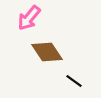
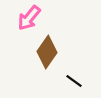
brown diamond: rotated 68 degrees clockwise
